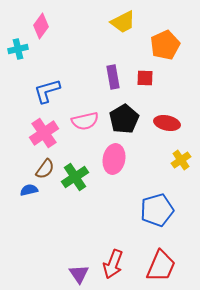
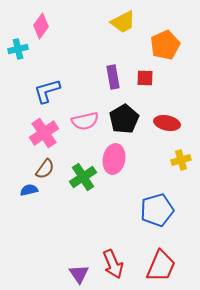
yellow cross: rotated 18 degrees clockwise
green cross: moved 8 px right
red arrow: rotated 44 degrees counterclockwise
